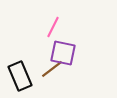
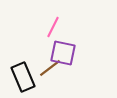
brown line: moved 2 px left, 1 px up
black rectangle: moved 3 px right, 1 px down
